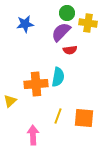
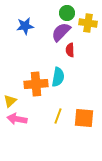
blue star: moved 2 px down
red semicircle: rotated 96 degrees clockwise
pink arrow: moved 16 px left, 16 px up; rotated 78 degrees counterclockwise
